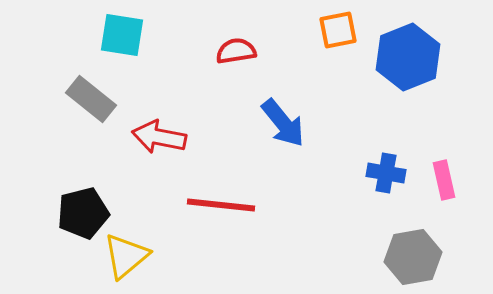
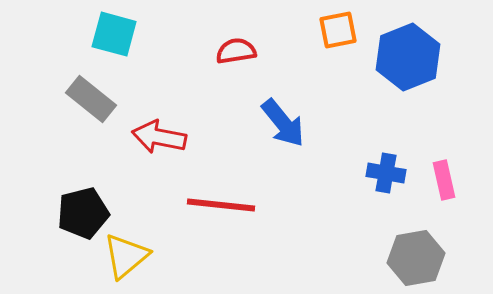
cyan square: moved 8 px left, 1 px up; rotated 6 degrees clockwise
gray hexagon: moved 3 px right, 1 px down
